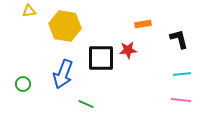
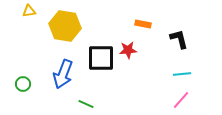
orange rectangle: rotated 21 degrees clockwise
pink line: rotated 54 degrees counterclockwise
